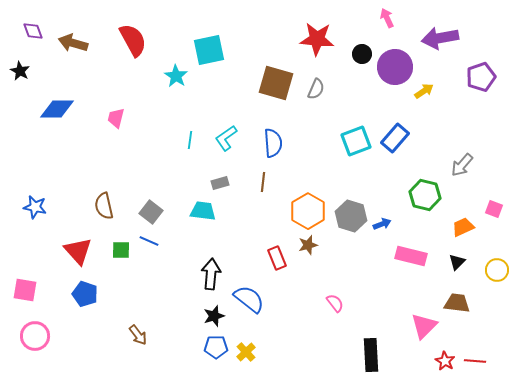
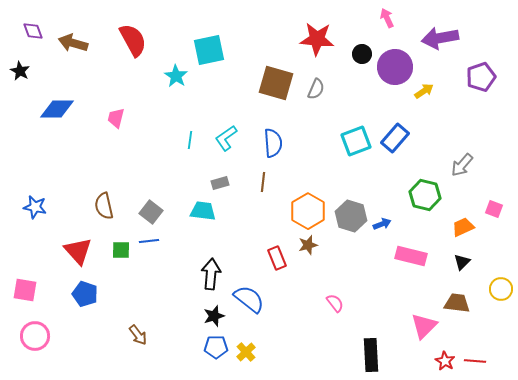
blue line at (149, 241): rotated 30 degrees counterclockwise
black triangle at (457, 262): moved 5 px right
yellow circle at (497, 270): moved 4 px right, 19 px down
